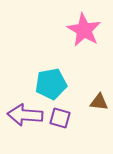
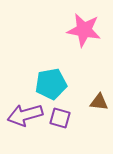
pink star: rotated 20 degrees counterclockwise
purple arrow: rotated 20 degrees counterclockwise
